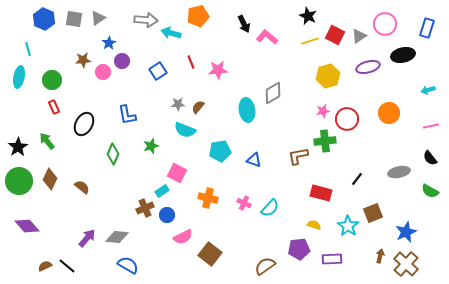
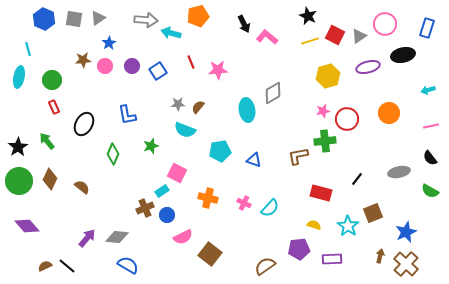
purple circle at (122, 61): moved 10 px right, 5 px down
pink circle at (103, 72): moved 2 px right, 6 px up
